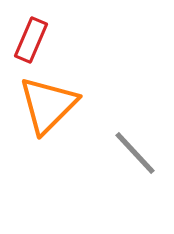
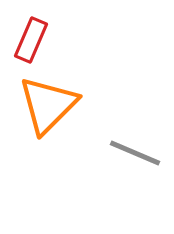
gray line: rotated 24 degrees counterclockwise
